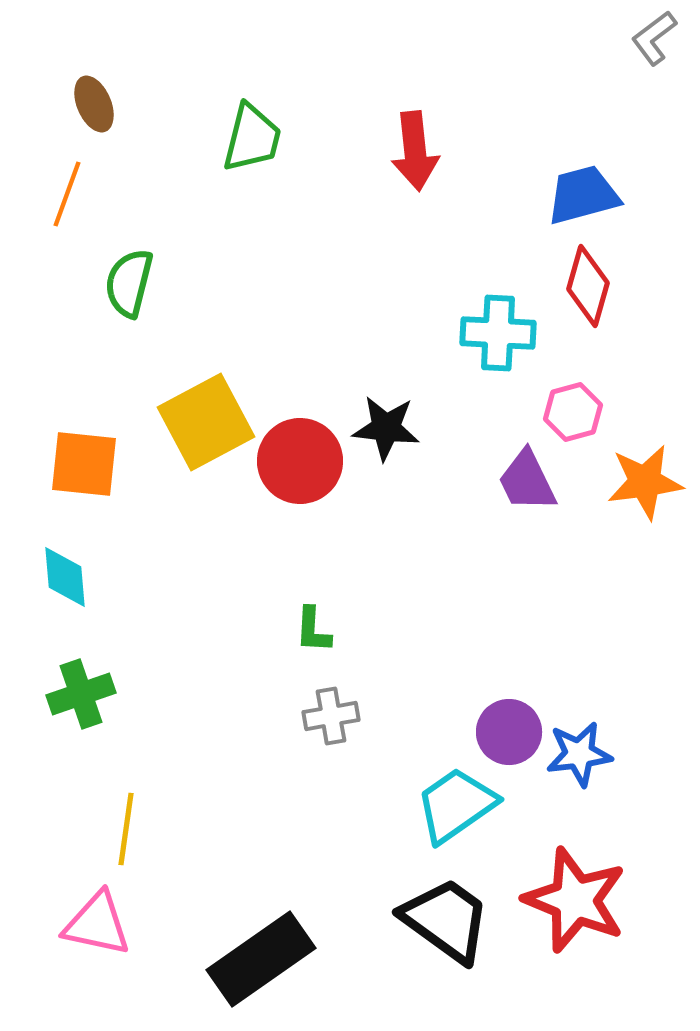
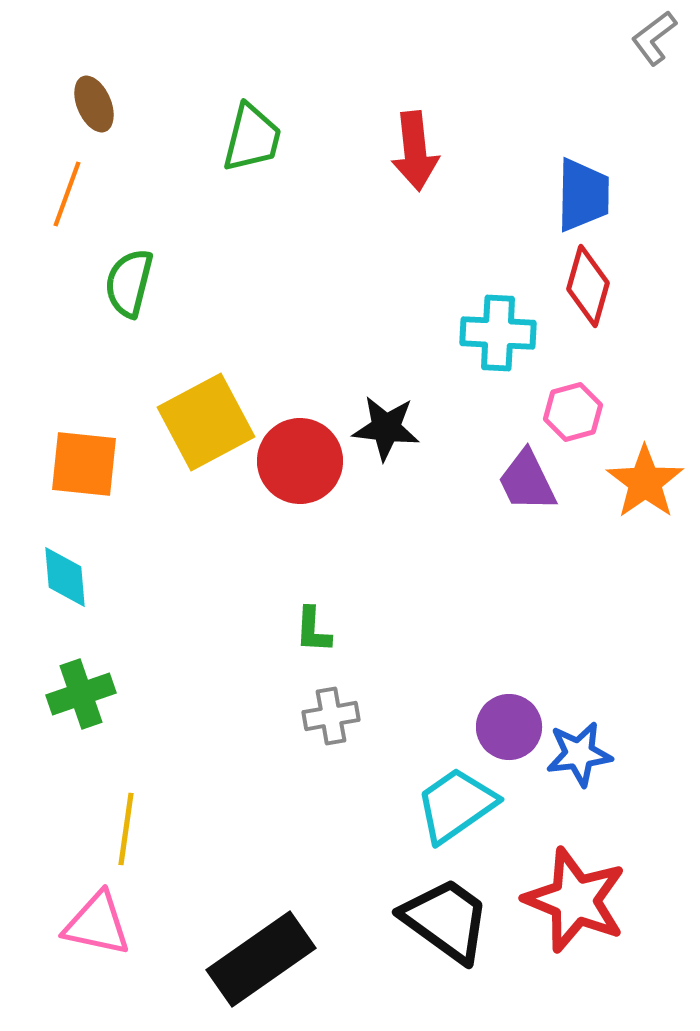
blue trapezoid: rotated 106 degrees clockwise
orange star: rotated 28 degrees counterclockwise
purple circle: moved 5 px up
